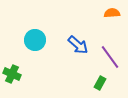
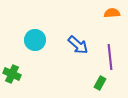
purple line: rotated 30 degrees clockwise
